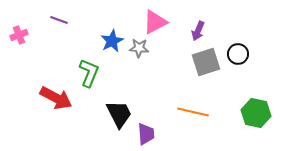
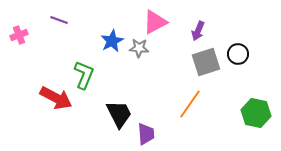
green L-shape: moved 5 px left, 2 px down
orange line: moved 3 px left, 8 px up; rotated 68 degrees counterclockwise
